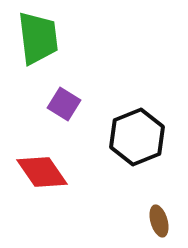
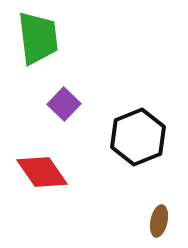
purple square: rotated 12 degrees clockwise
black hexagon: moved 1 px right
brown ellipse: rotated 28 degrees clockwise
